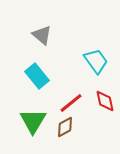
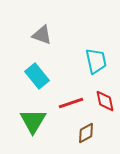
gray triangle: rotated 20 degrees counterclockwise
cyan trapezoid: rotated 24 degrees clockwise
red line: rotated 20 degrees clockwise
brown diamond: moved 21 px right, 6 px down
